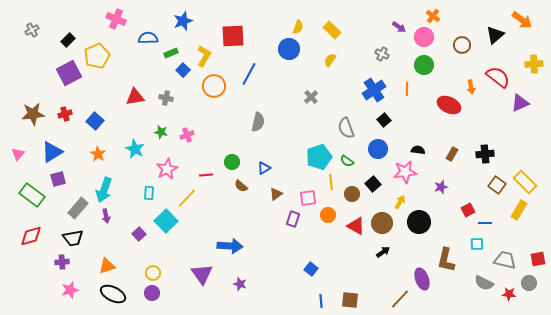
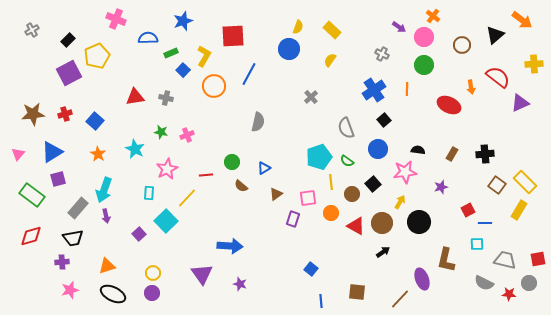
orange circle at (328, 215): moved 3 px right, 2 px up
brown square at (350, 300): moved 7 px right, 8 px up
